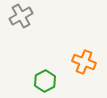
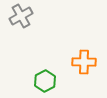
orange cross: rotated 20 degrees counterclockwise
